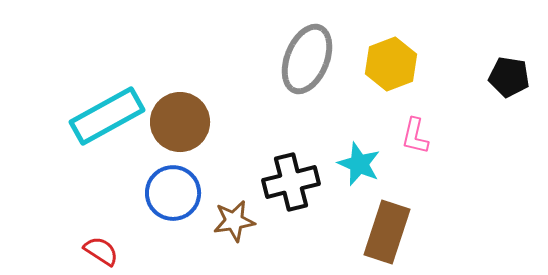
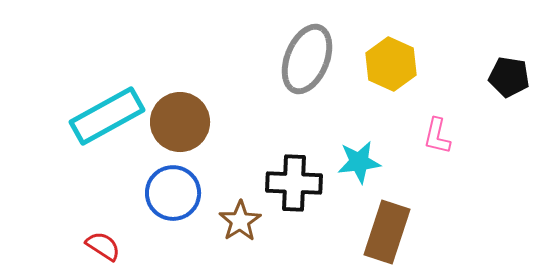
yellow hexagon: rotated 15 degrees counterclockwise
pink L-shape: moved 22 px right
cyan star: moved 2 px up; rotated 30 degrees counterclockwise
black cross: moved 3 px right, 1 px down; rotated 16 degrees clockwise
brown star: moved 6 px right; rotated 24 degrees counterclockwise
red semicircle: moved 2 px right, 5 px up
